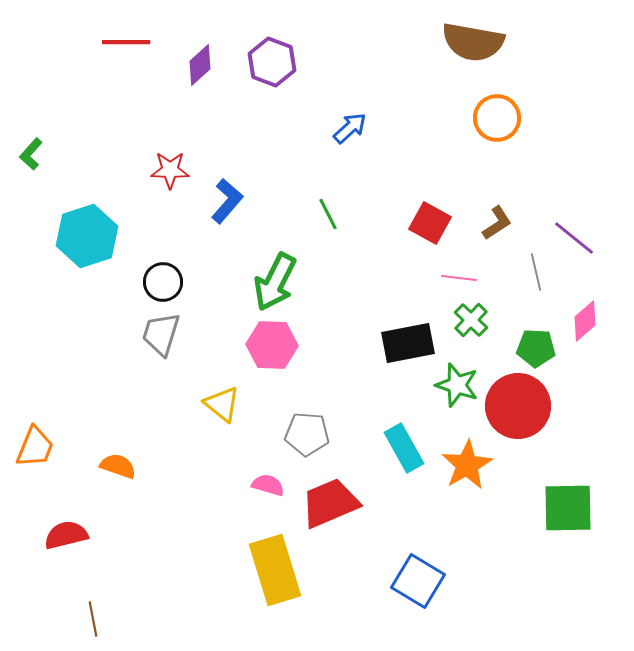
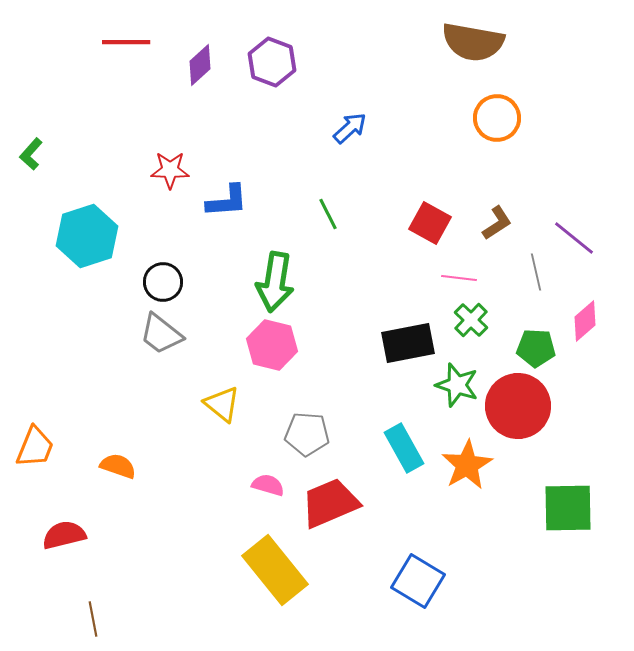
blue L-shape: rotated 45 degrees clockwise
green arrow: rotated 18 degrees counterclockwise
gray trapezoid: rotated 69 degrees counterclockwise
pink hexagon: rotated 12 degrees clockwise
red semicircle: moved 2 px left
yellow rectangle: rotated 22 degrees counterclockwise
